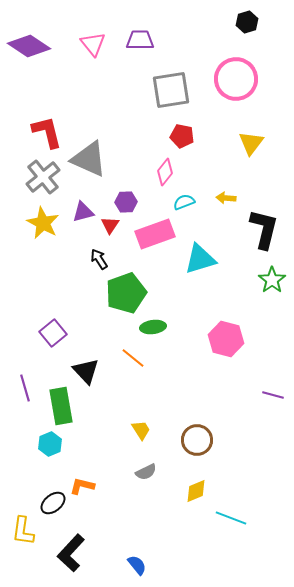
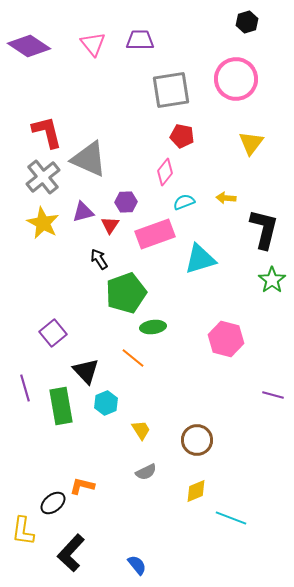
cyan hexagon at (50, 444): moved 56 px right, 41 px up
